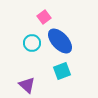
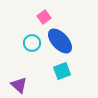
purple triangle: moved 8 px left
